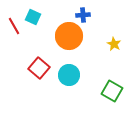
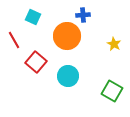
red line: moved 14 px down
orange circle: moved 2 px left
red square: moved 3 px left, 6 px up
cyan circle: moved 1 px left, 1 px down
